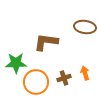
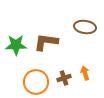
green star: moved 18 px up
